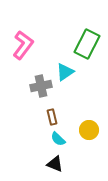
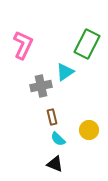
pink L-shape: rotated 12 degrees counterclockwise
